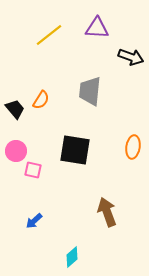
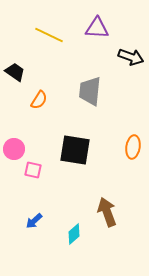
yellow line: rotated 64 degrees clockwise
orange semicircle: moved 2 px left
black trapezoid: moved 37 px up; rotated 15 degrees counterclockwise
pink circle: moved 2 px left, 2 px up
cyan diamond: moved 2 px right, 23 px up
